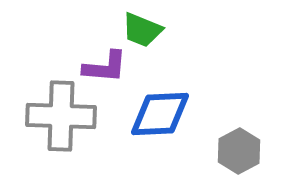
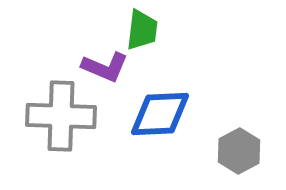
green trapezoid: rotated 105 degrees counterclockwise
purple L-shape: rotated 18 degrees clockwise
